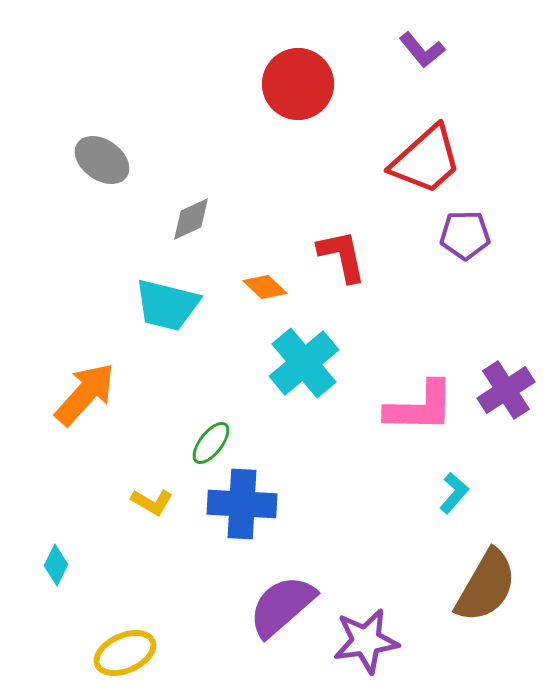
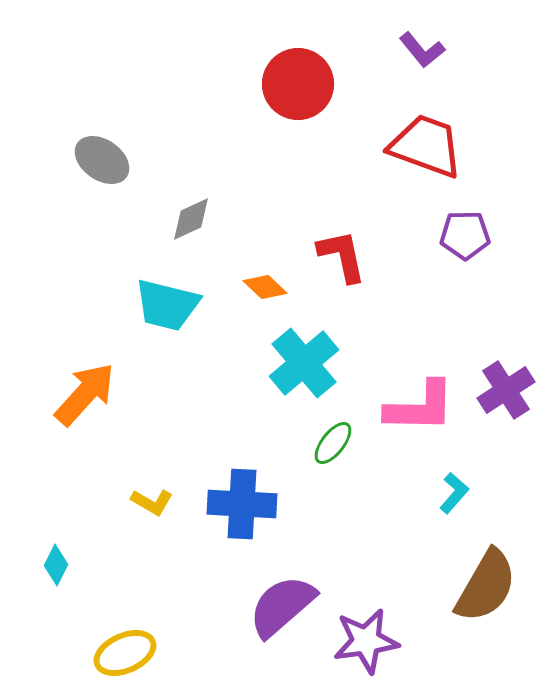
red trapezoid: moved 14 px up; rotated 118 degrees counterclockwise
green ellipse: moved 122 px right
